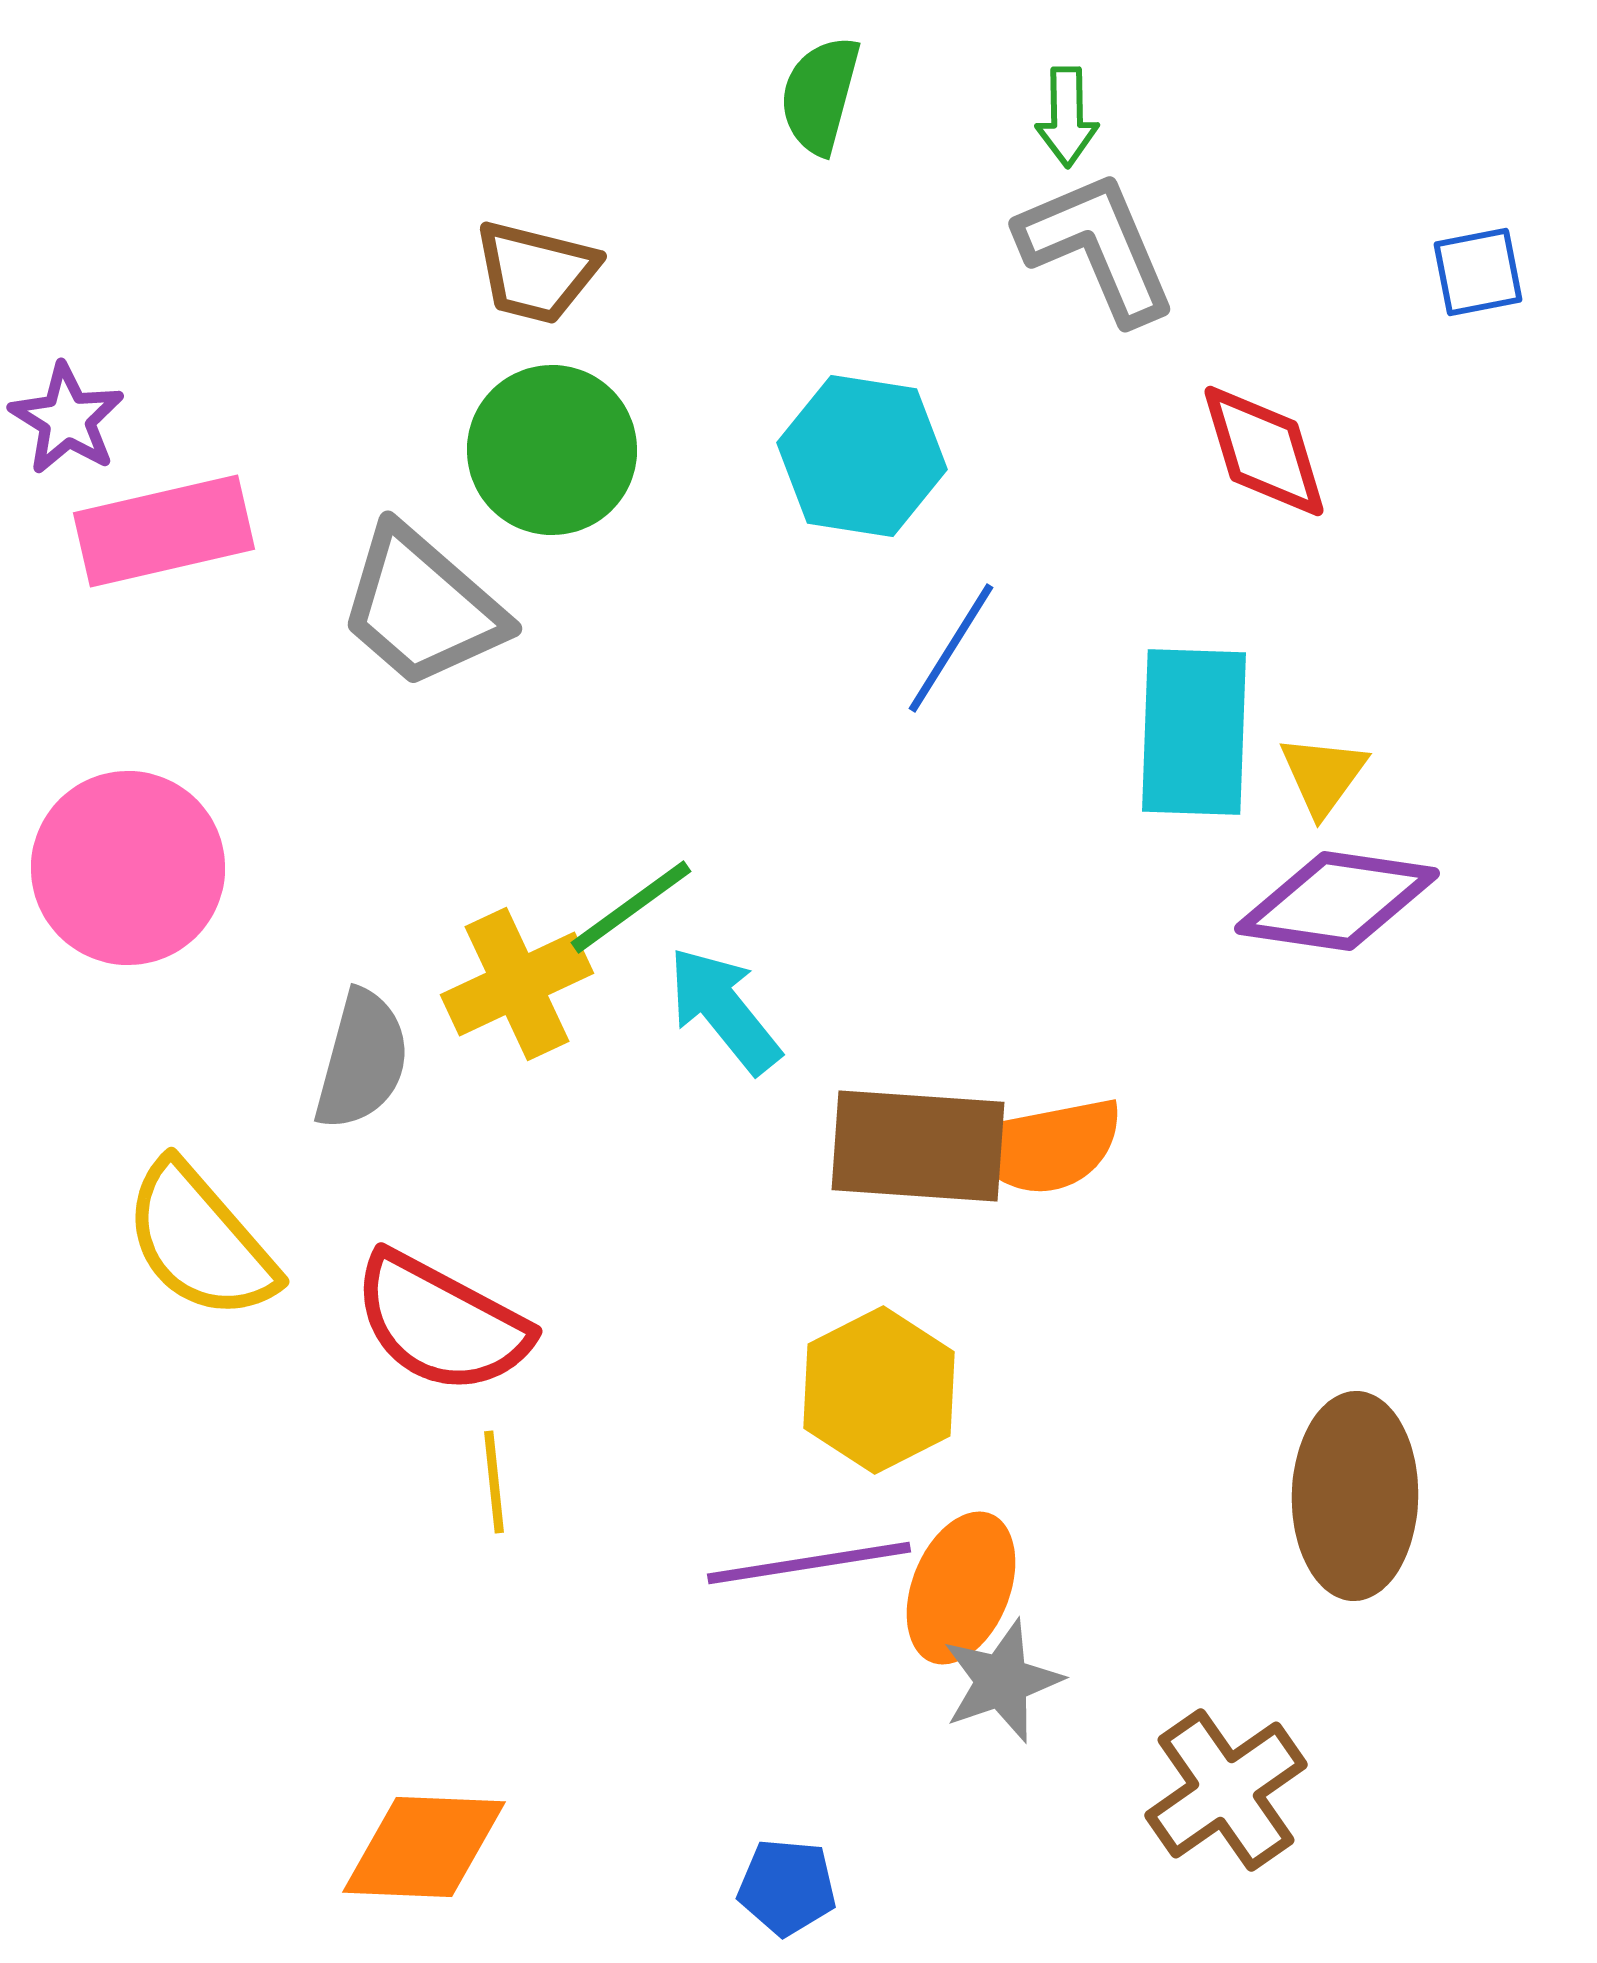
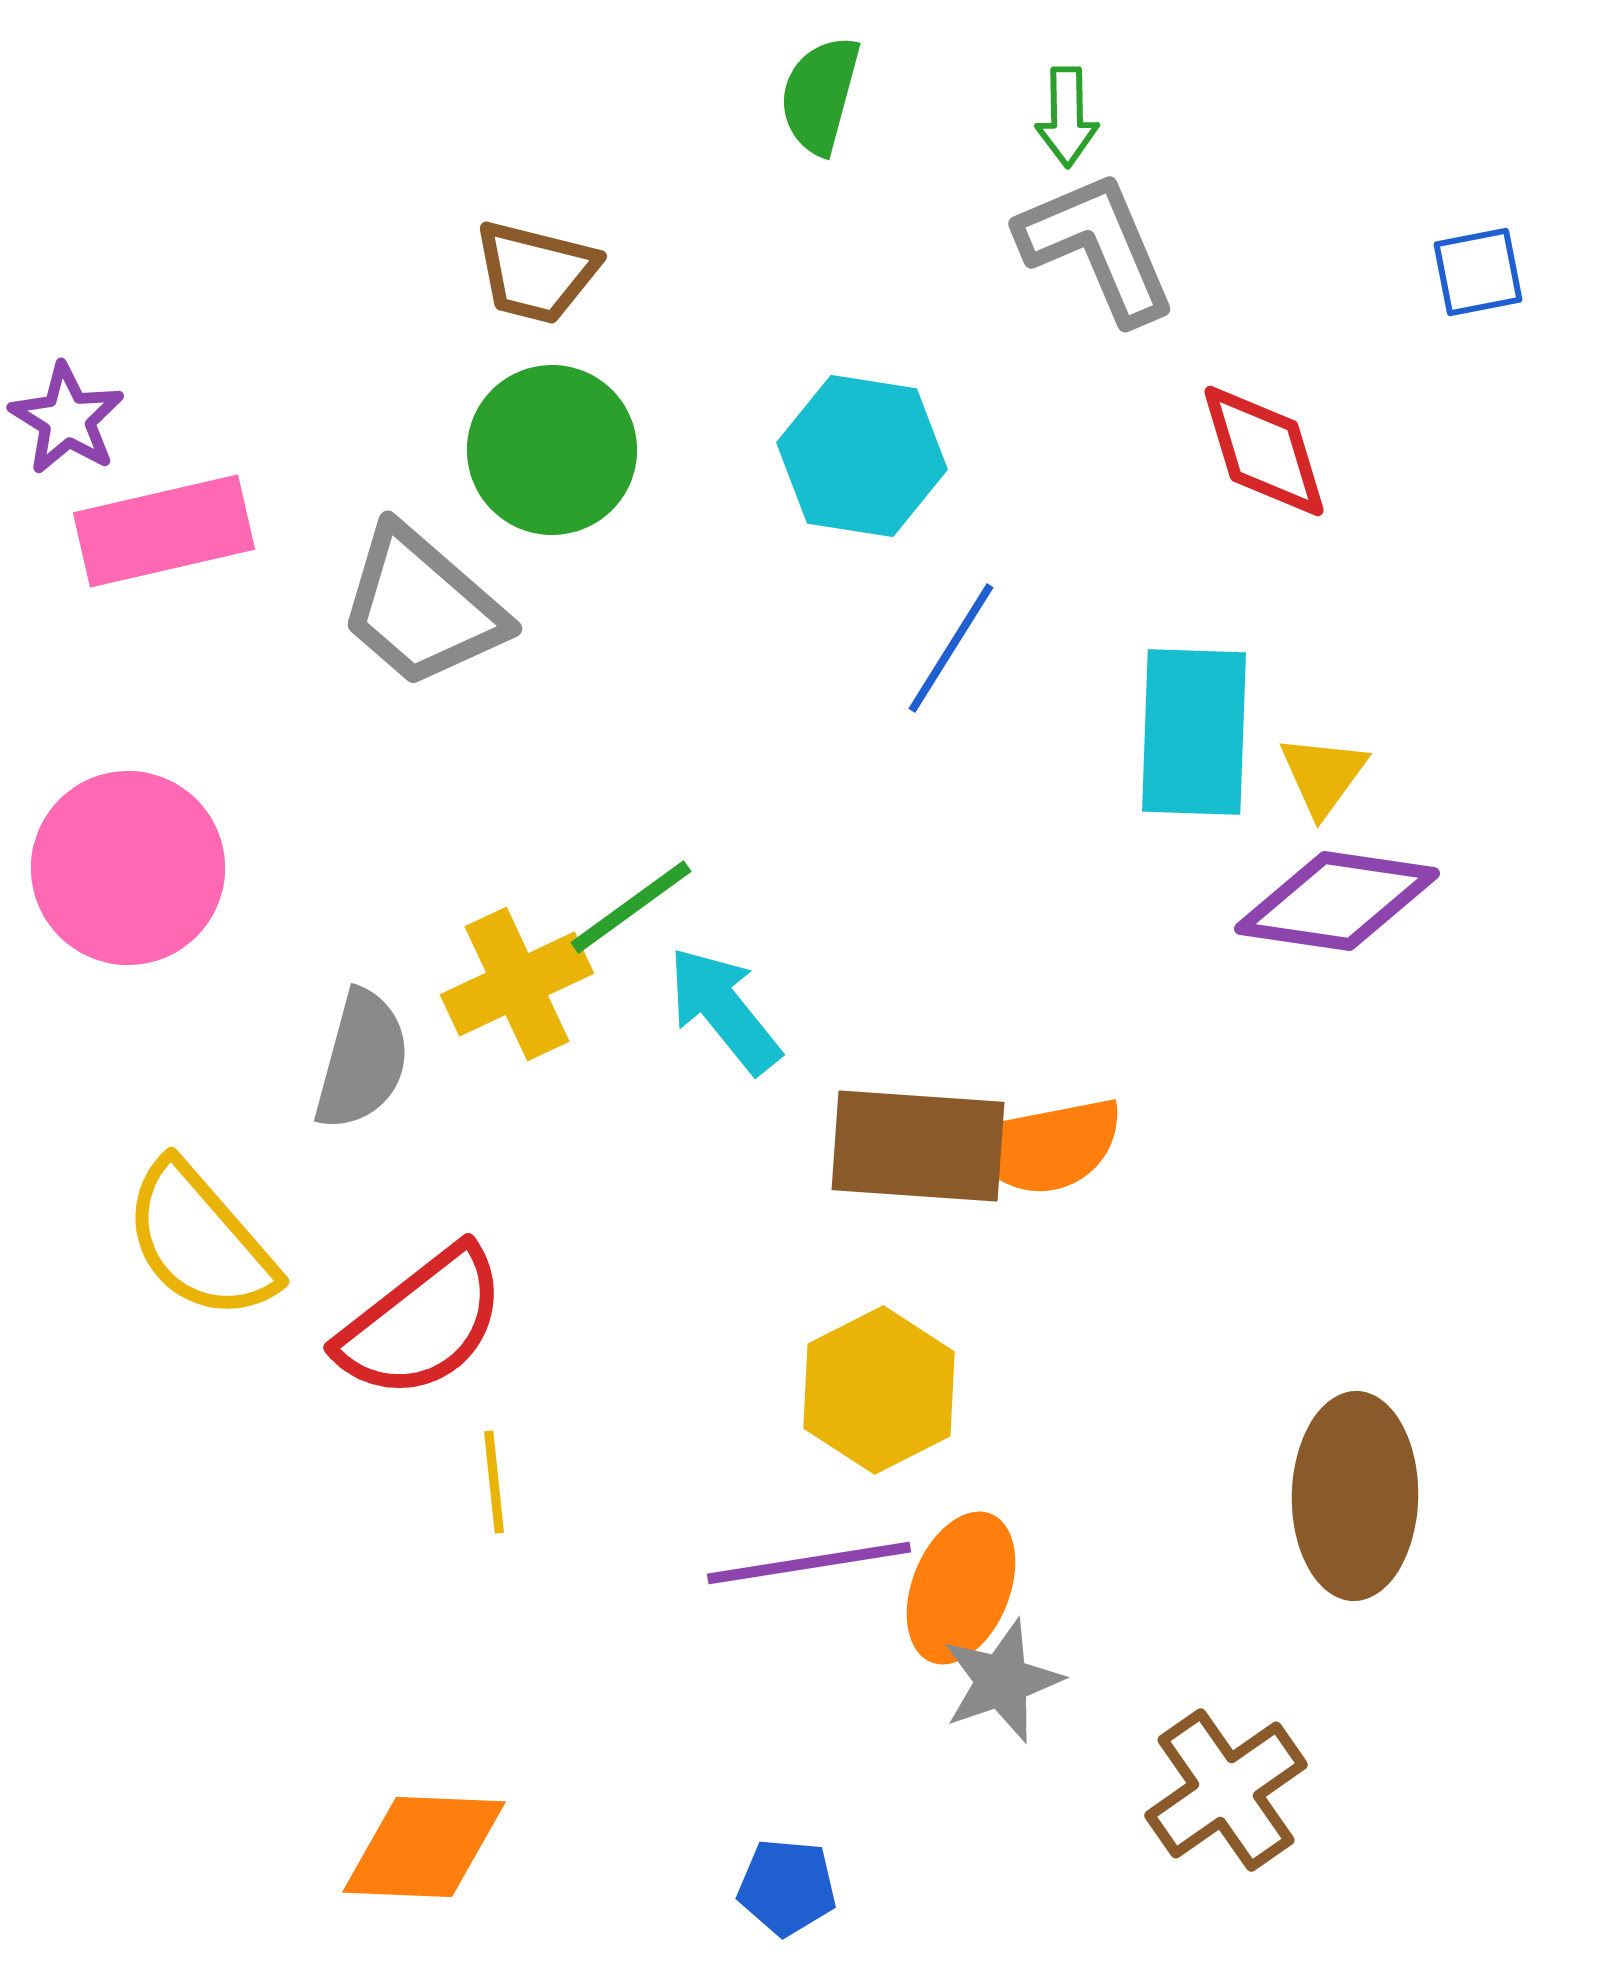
red semicircle: moved 19 px left; rotated 66 degrees counterclockwise
